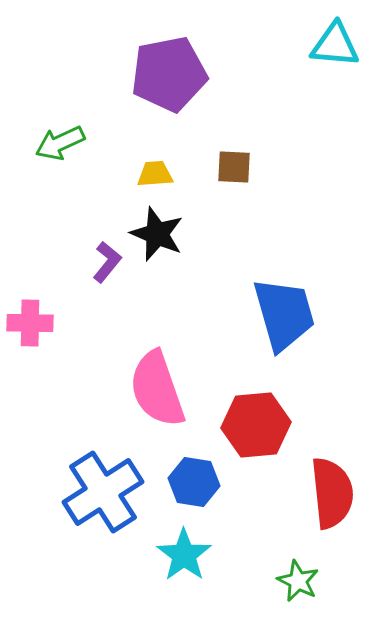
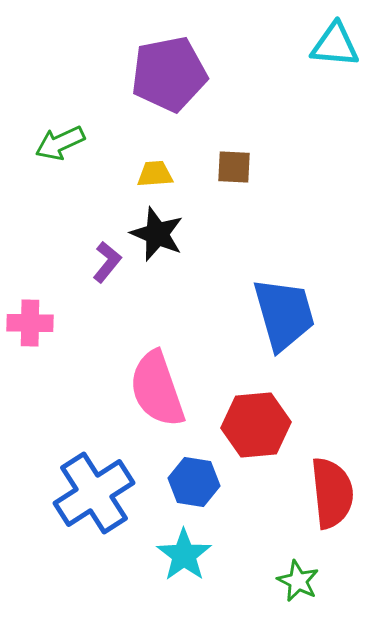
blue cross: moved 9 px left, 1 px down
